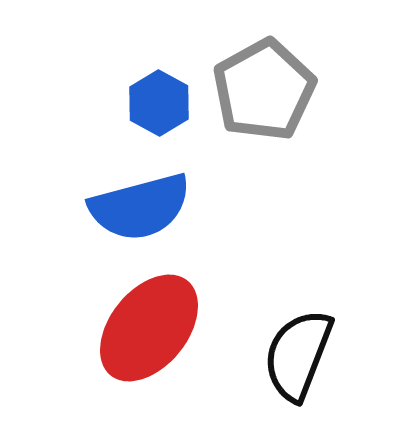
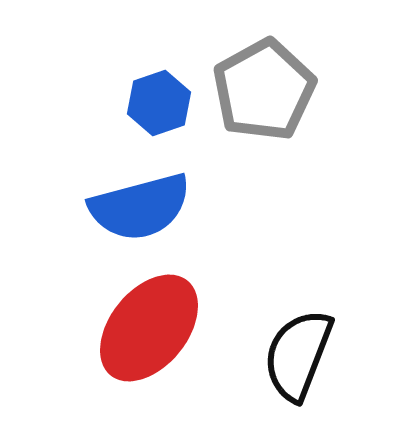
blue hexagon: rotated 12 degrees clockwise
